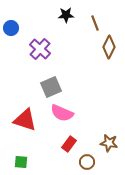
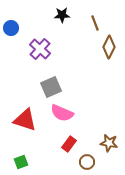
black star: moved 4 px left
green square: rotated 24 degrees counterclockwise
